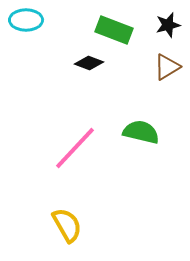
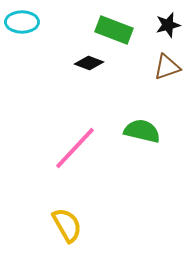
cyan ellipse: moved 4 px left, 2 px down
brown triangle: rotated 12 degrees clockwise
green semicircle: moved 1 px right, 1 px up
